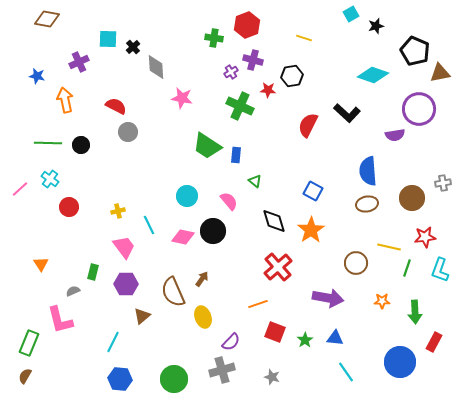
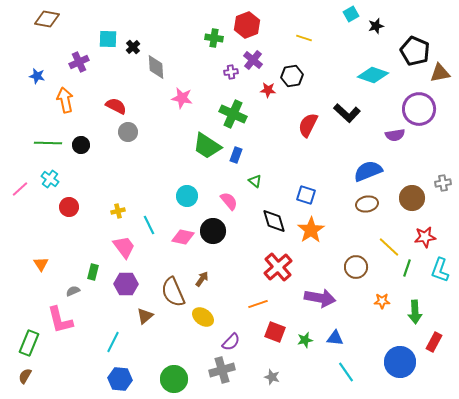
purple cross at (253, 60): rotated 24 degrees clockwise
purple cross at (231, 72): rotated 24 degrees clockwise
green cross at (240, 106): moved 7 px left, 8 px down
blue rectangle at (236, 155): rotated 14 degrees clockwise
blue semicircle at (368, 171): rotated 72 degrees clockwise
blue square at (313, 191): moved 7 px left, 4 px down; rotated 12 degrees counterclockwise
yellow line at (389, 247): rotated 30 degrees clockwise
brown circle at (356, 263): moved 4 px down
purple arrow at (328, 298): moved 8 px left
brown triangle at (142, 316): moved 3 px right
yellow ellipse at (203, 317): rotated 35 degrees counterclockwise
green star at (305, 340): rotated 21 degrees clockwise
